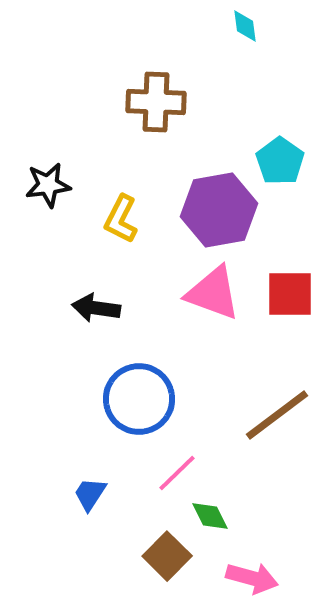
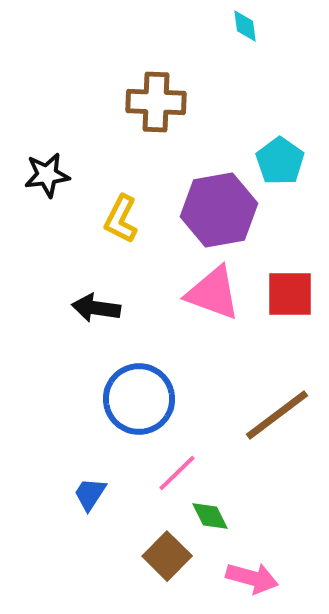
black star: moved 1 px left, 10 px up
